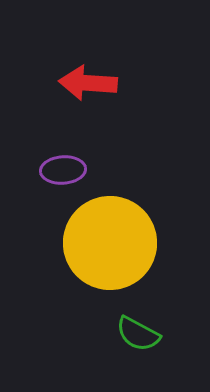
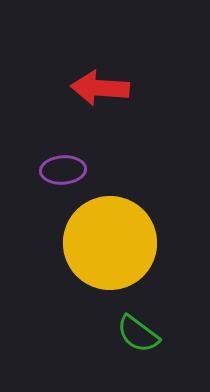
red arrow: moved 12 px right, 5 px down
green semicircle: rotated 9 degrees clockwise
